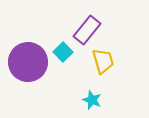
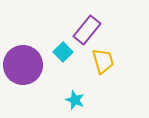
purple circle: moved 5 px left, 3 px down
cyan star: moved 17 px left
